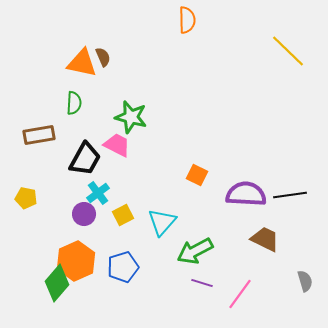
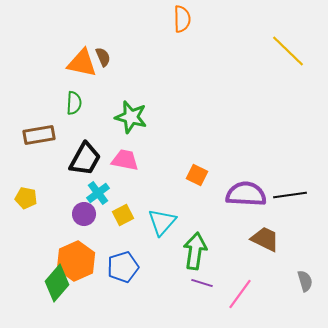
orange semicircle: moved 5 px left, 1 px up
pink trapezoid: moved 8 px right, 15 px down; rotated 16 degrees counterclockwise
green arrow: rotated 126 degrees clockwise
